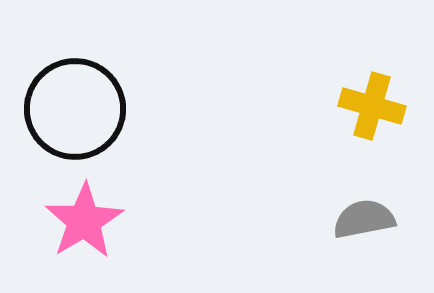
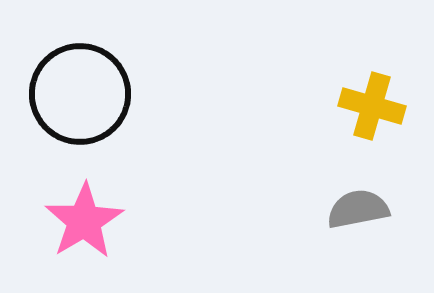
black circle: moved 5 px right, 15 px up
gray semicircle: moved 6 px left, 10 px up
